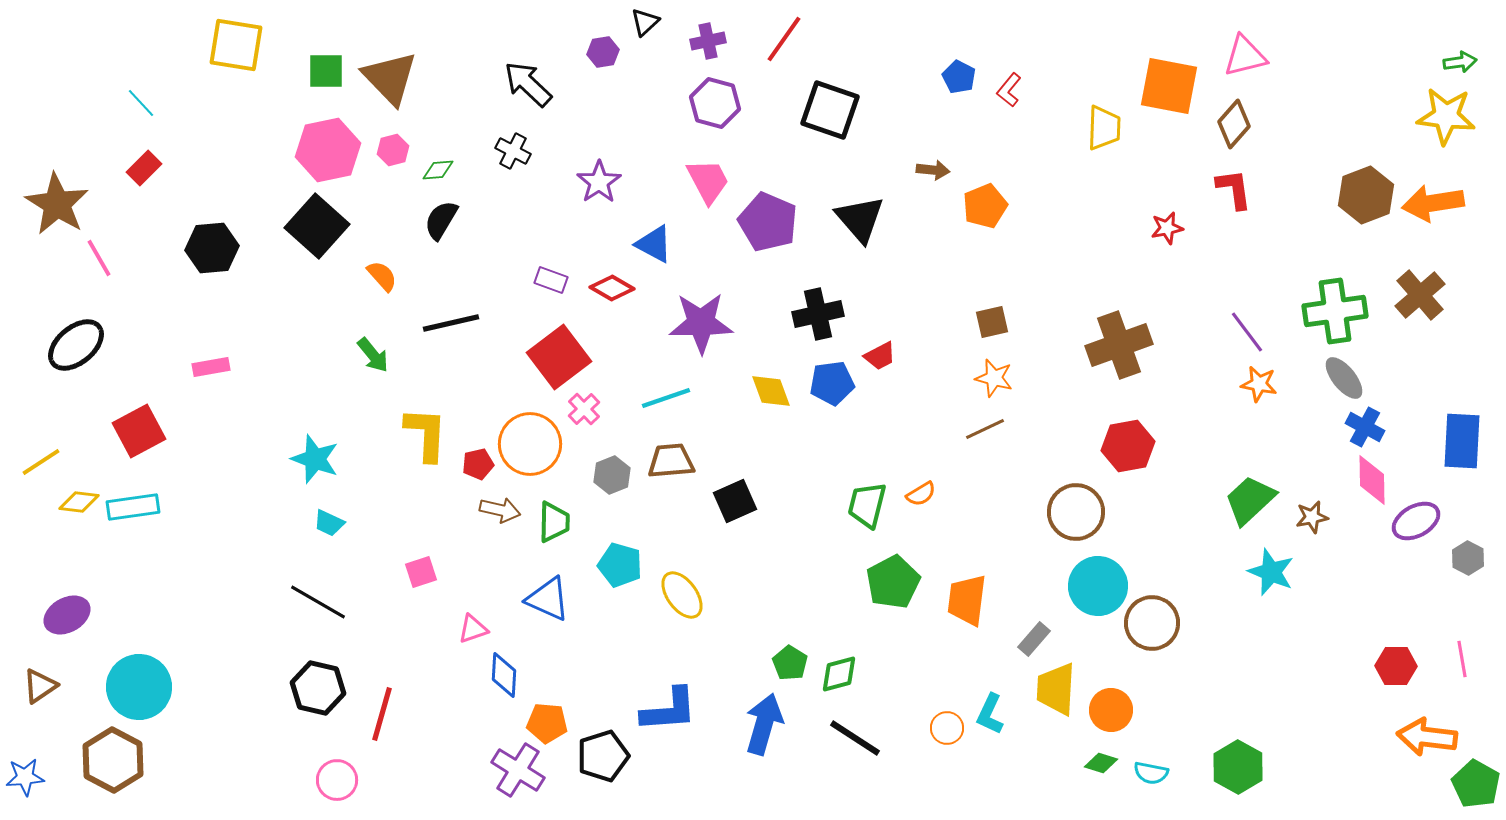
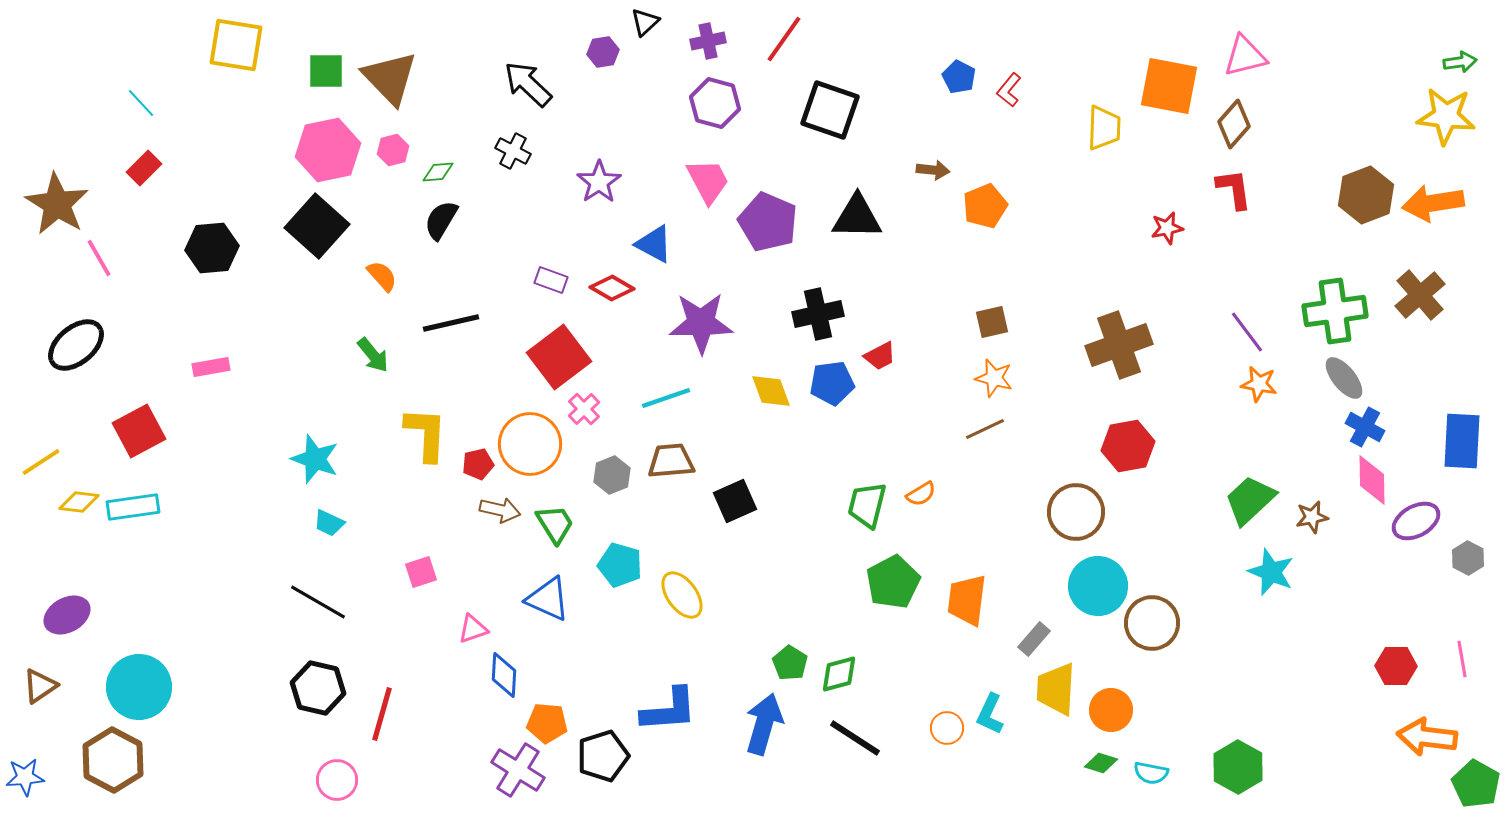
green diamond at (438, 170): moved 2 px down
black triangle at (860, 219): moved 3 px left, 2 px up; rotated 48 degrees counterclockwise
green trapezoid at (554, 522): moved 1 px right, 2 px down; rotated 33 degrees counterclockwise
